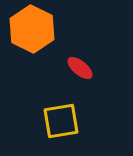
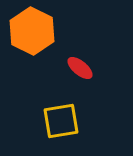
orange hexagon: moved 2 px down
